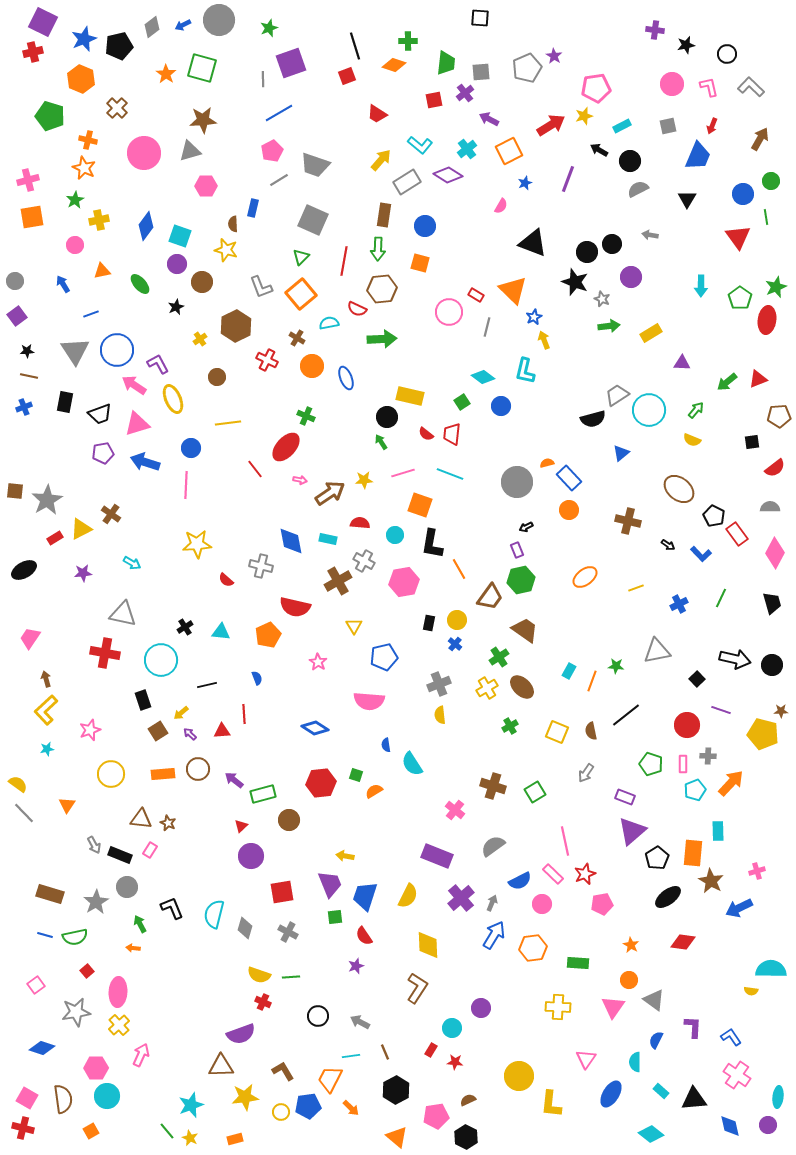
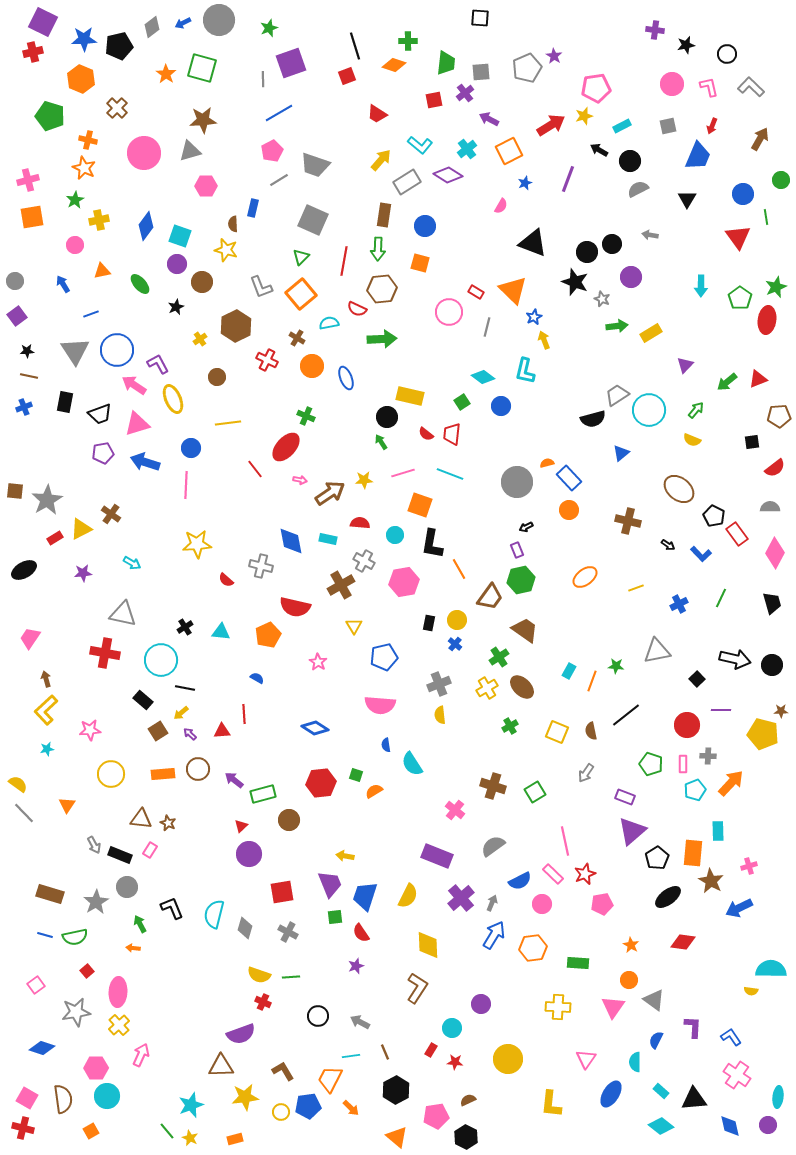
blue arrow at (183, 25): moved 2 px up
blue star at (84, 39): rotated 20 degrees clockwise
green circle at (771, 181): moved 10 px right, 1 px up
red rectangle at (476, 295): moved 3 px up
green arrow at (609, 326): moved 8 px right
purple triangle at (682, 363): moved 3 px right, 2 px down; rotated 48 degrees counterclockwise
brown cross at (338, 581): moved 3 px right, 4 px down
blue semicircle at (257, 678): rotated 40 degrees counterclockwise
black line at (207, 685): moved 22 px left, 3 px down; rotated 24 degrees clockwise
black rectangle at (143, 700): rotated 30 degrees counterclockwise
pink semicircle at (369, 701): moved 11 px right, 4 px down
purple line at (721, 710): rotated 18 degrees counterclockwise
pink star at (90, 730): rotated 15 degrees clockwise
purple circle at (251, 856): moved 2 px left, 2 px up
pink cross at (757, 871): moved 8 px left, 5 px up
red semicircle at (364, 936): moved 3 px left, 3 px up
purple circle at (481, 1008): moved 4 px up
yellow circle at (519, 1076): moved 11 px left, 17 px up
cyan diamond at (651, 1134): moved 10 px right, 8 px up
